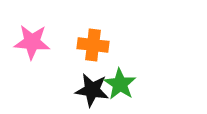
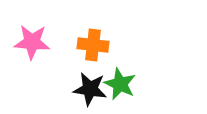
green star: rotated 8 degrees counterclockwise
black star: moved 2 px left, 1 px up
